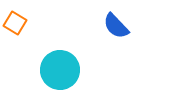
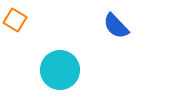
orange square: moved 3 px up
